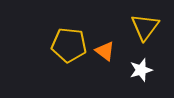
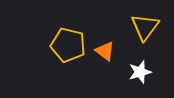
yellow pentagon: moved 1 px left; rotated 8 degrees clockwise
white star: moved 1 px left, 2 px down
